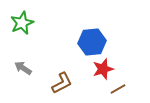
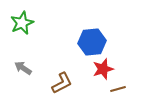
brown line: rotated 14 degrees clockwise
